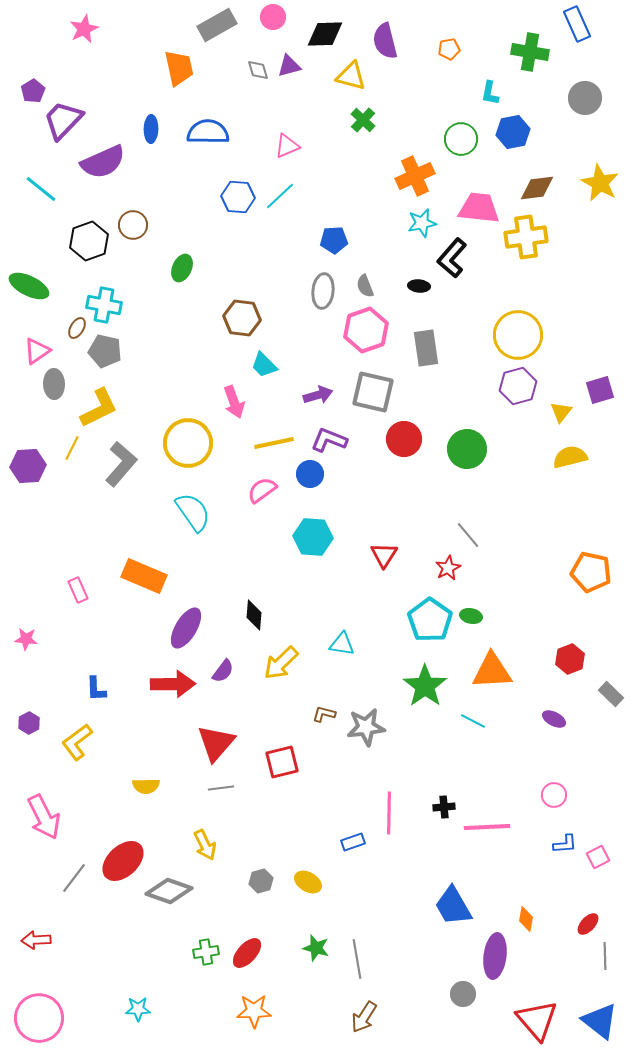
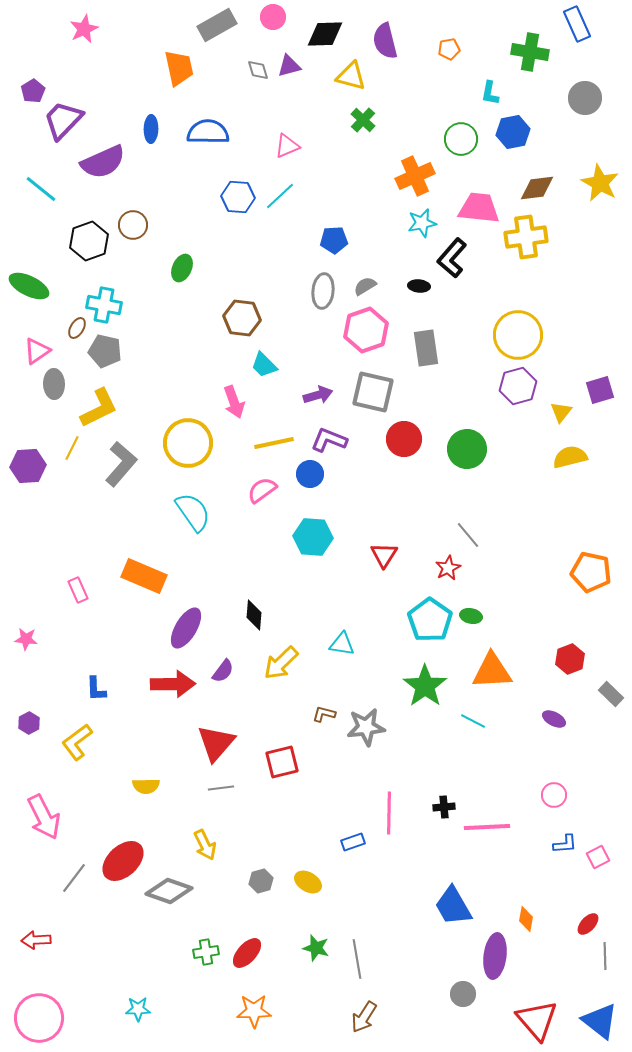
gray semicircle at (365, 286): rotated 80 degrees clockwise
